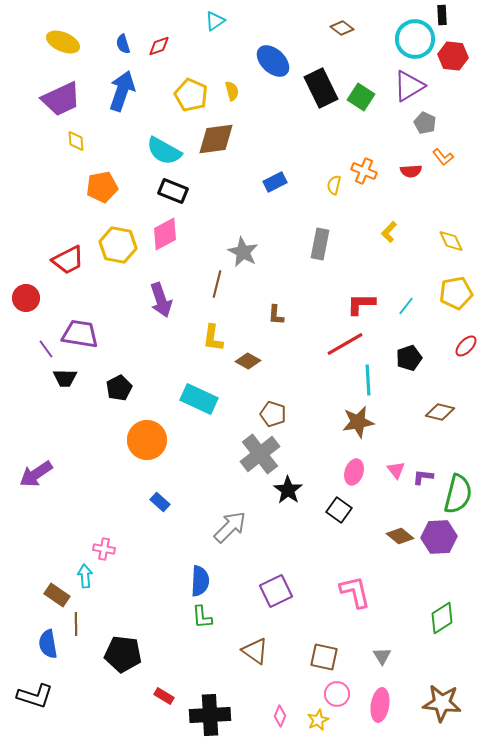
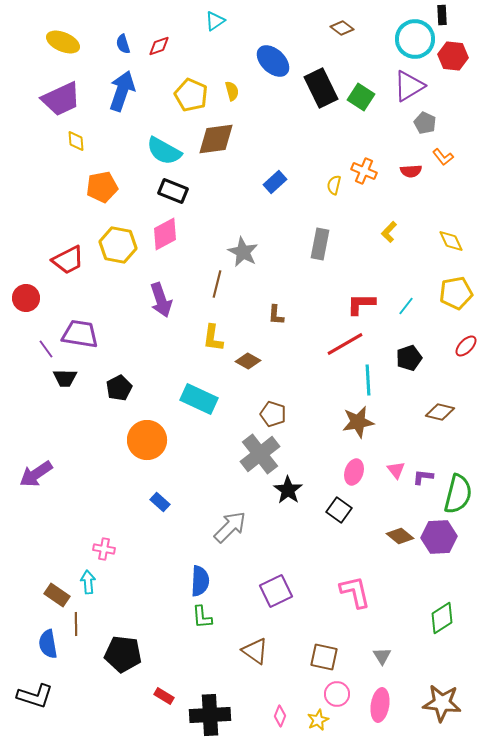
blue rectangle at (275, 182): rotated 15 degrees counterclockwise
cyan arrow at (85, 576): moved 3 px right, 6 px down
